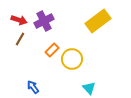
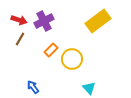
orange rectangle: moved 1 px left
